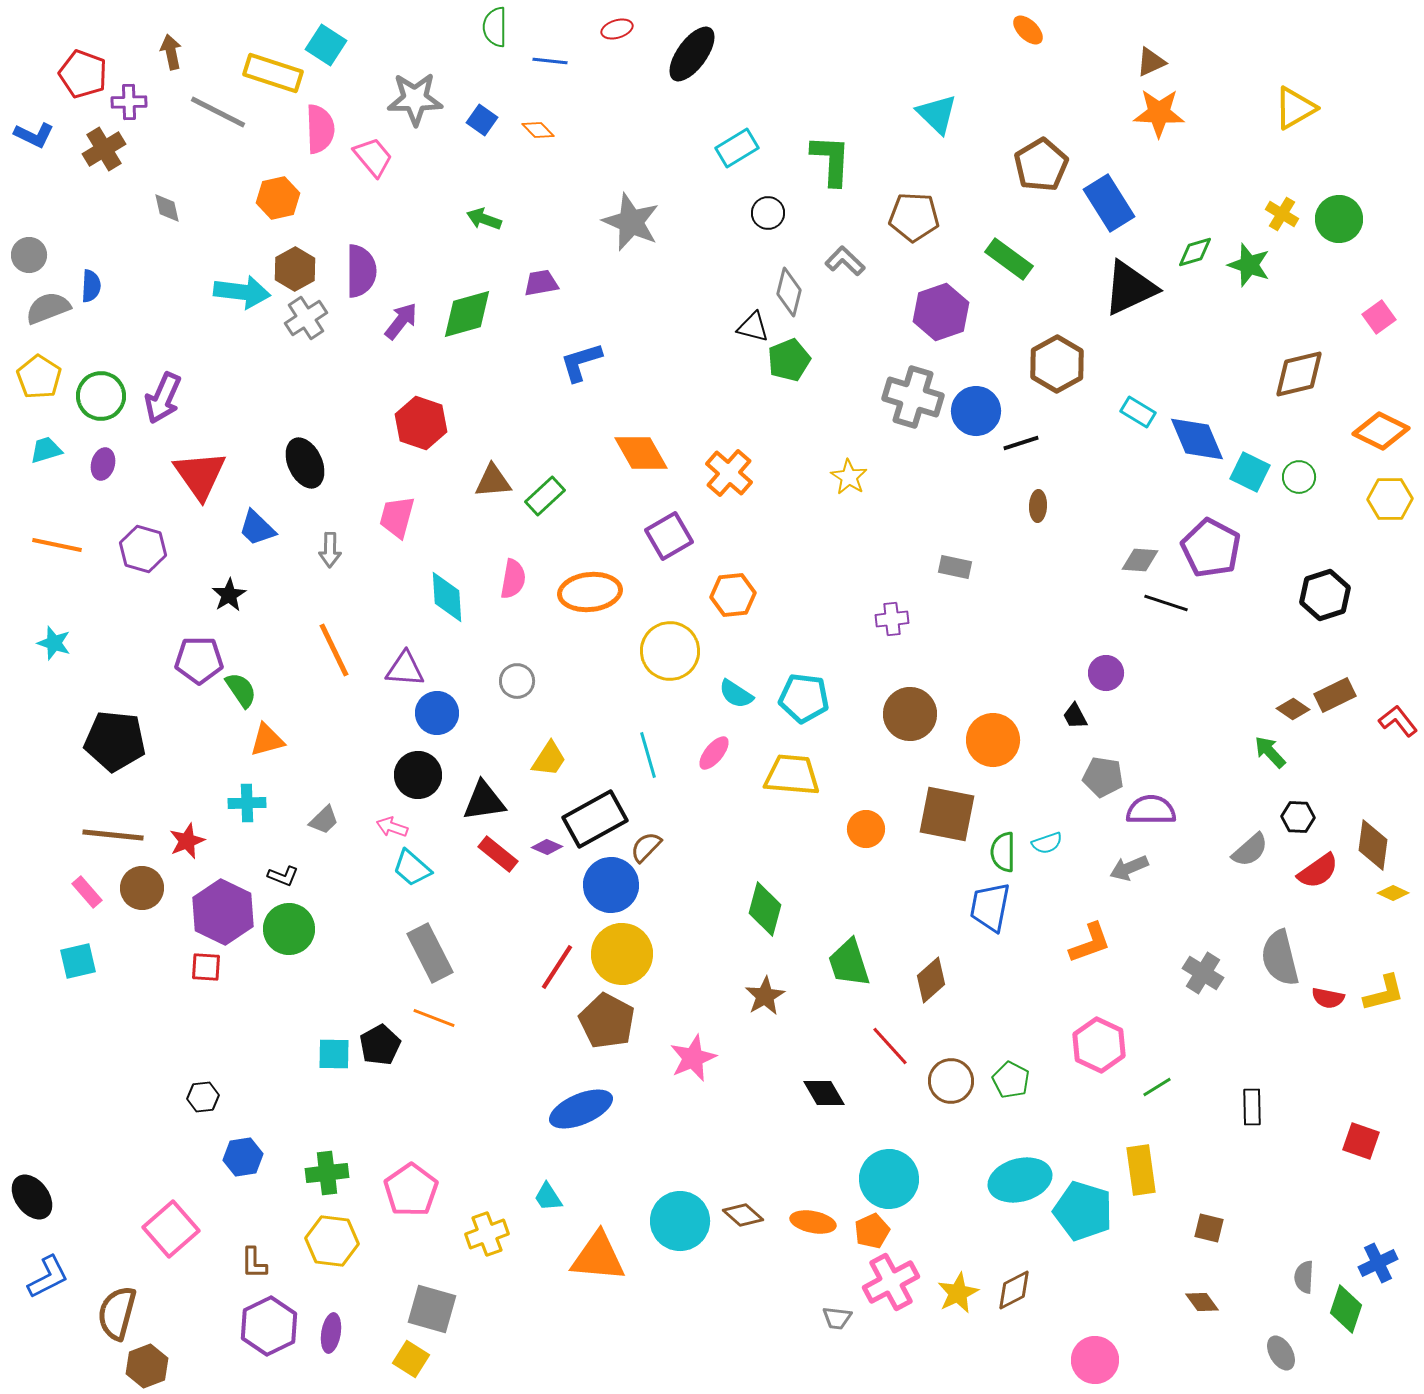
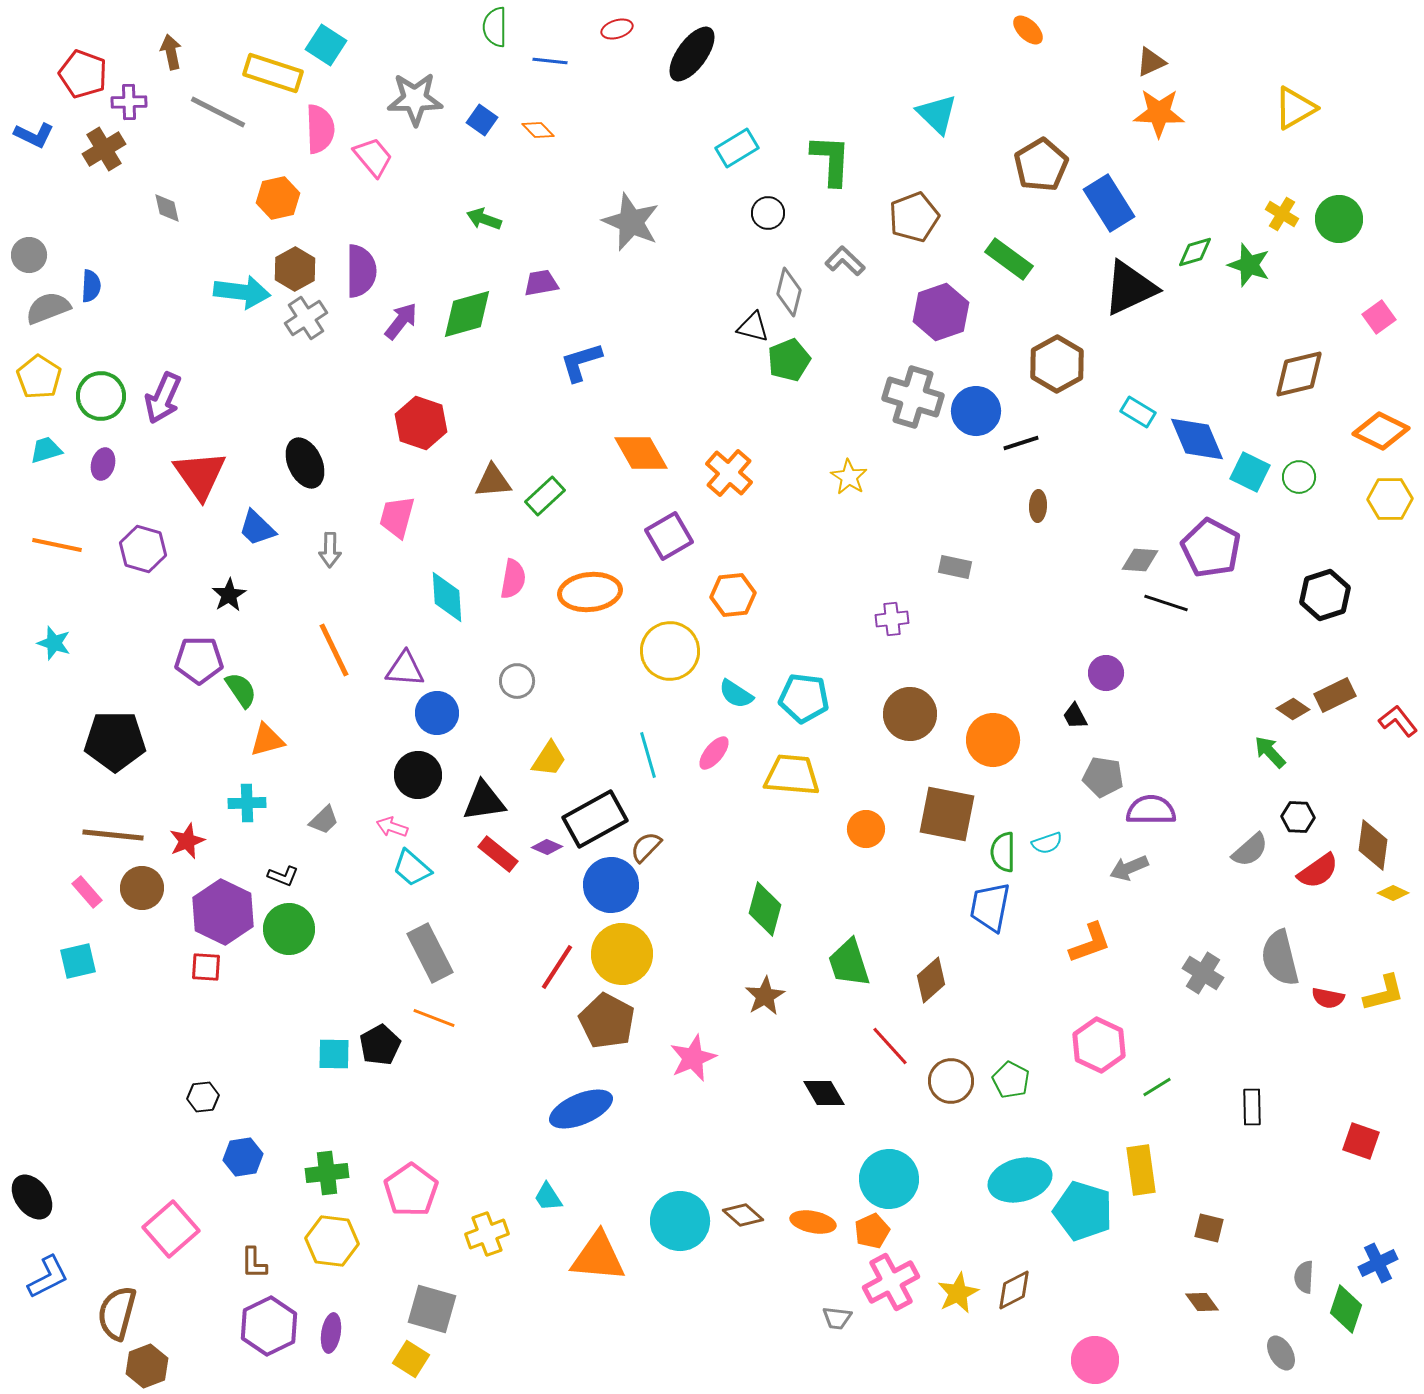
brown pentagon at (914, 217): rotated 24 degrees counterclockwise
black pentagon at (115, 741): rotated 6 degrees counterclockwise
